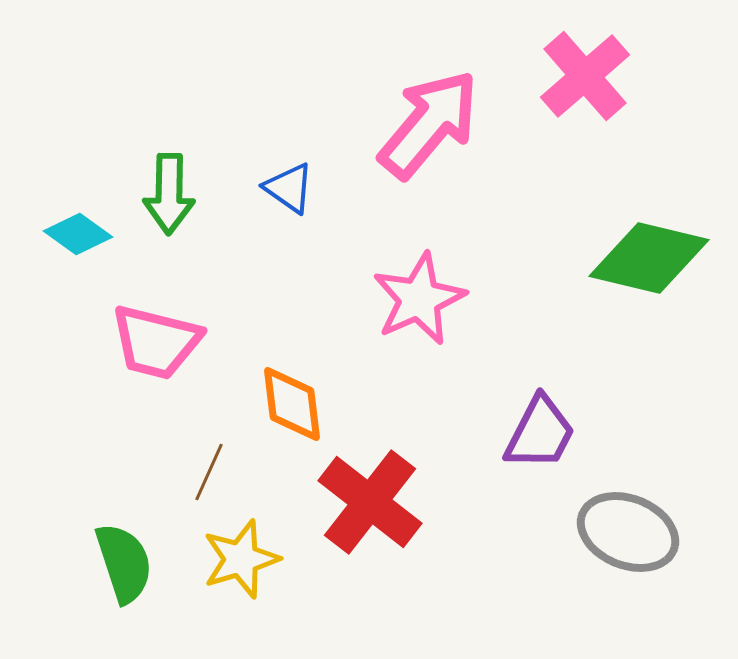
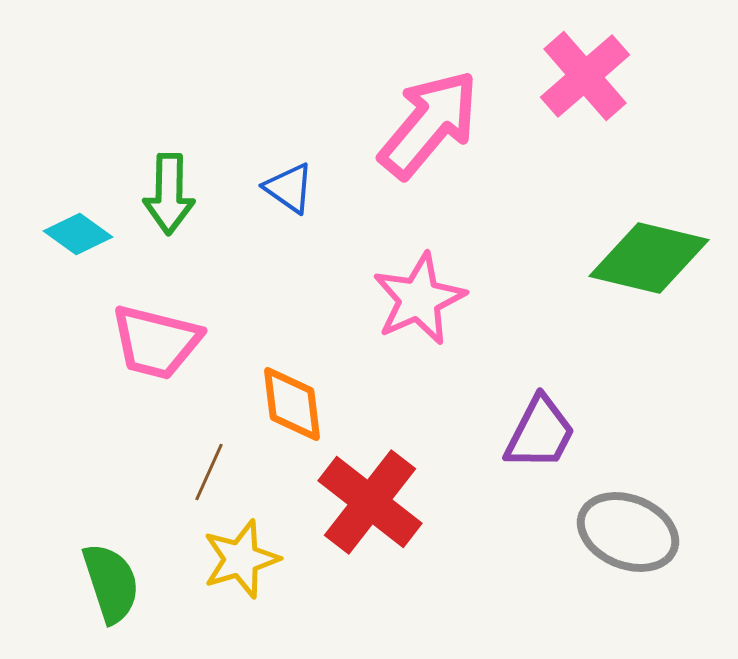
green semicircle: moved 13 px left, 20 px down
